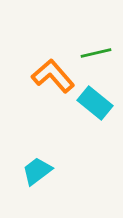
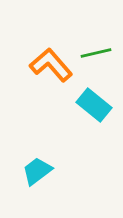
orange L-shape: moved 2 px left, 11 px up
cyan rectangle: moved 1 px left, 2 px down
